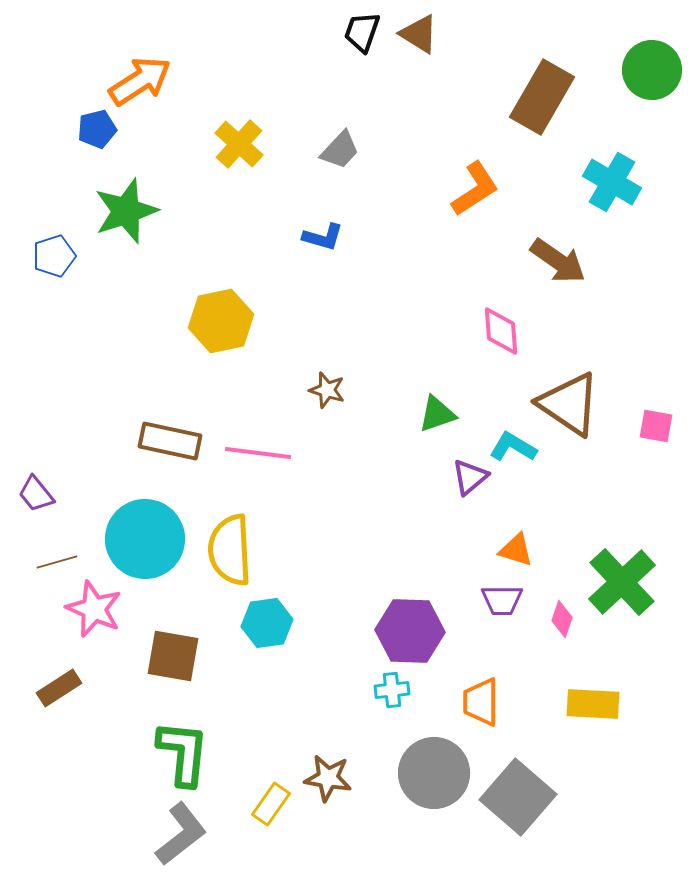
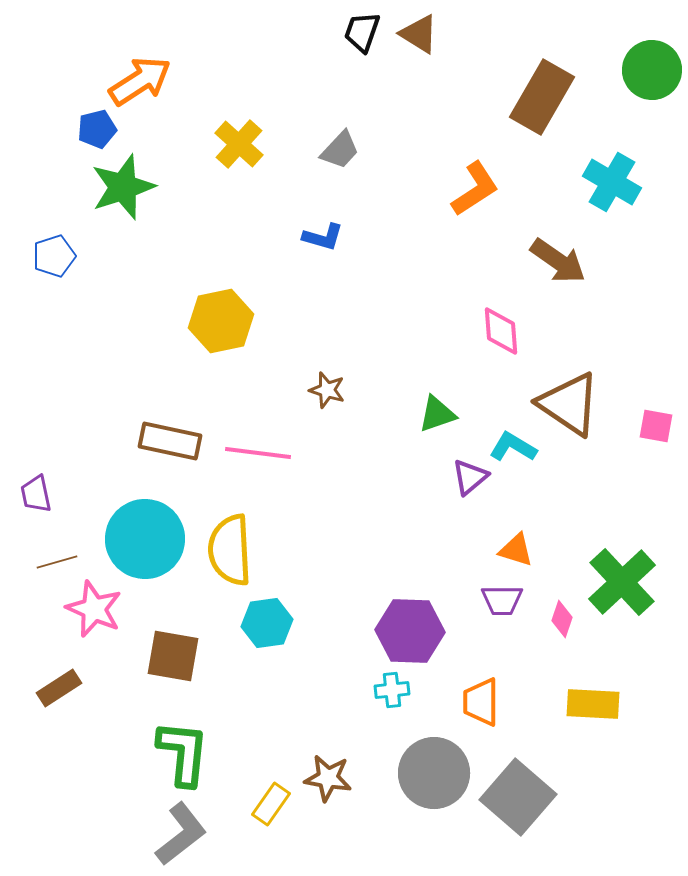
green star at (126, 211): moved 3 px left, 24 px up
purple trapezoid at (36, 494): rotated 27 degrees clockwise
